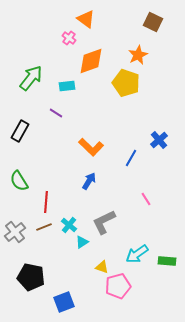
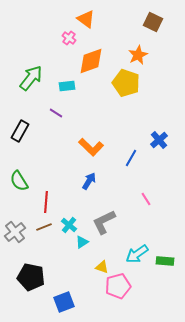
green rectangle: moved 2 px left
